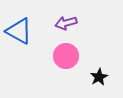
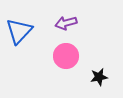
blue triangle: rotated 44 degrees clockwise
black star: rotated 18 degrees clockwise
